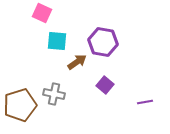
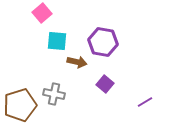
pink square: rotated 24 degrees clockwise
brown arrow: rotated 48 degrees clockwise
purple square: moved 1 px up
purple line: rotated 21 degrees counterclockwise
